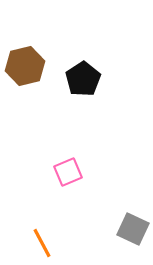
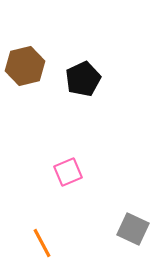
black pentagon: rotated 8 degrees clockwise
